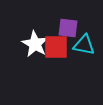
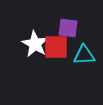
cyan triangle: moved 10 px down; rotated 15 degrees counterclockwise
